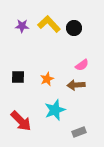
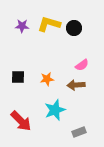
yellow L-shape: rotated 30 degrees counterclockwise
orange star: rotated 16 degrees clockwise
